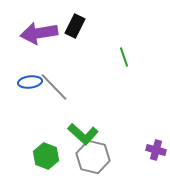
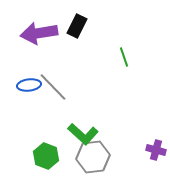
black rectangle: moved 2 px right
blue ellipse: moved 1 px left, 3 px down
gray line: moved 1 px left
gray hexagon: rotated 20 degrees counterclockwise
